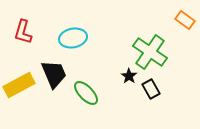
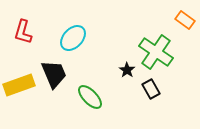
cyan ellipse: rotated 36 degrees counterclockwise
green cross: moved 6 px right
black star: moved 2 px left, 6 px up
yellow rectangle: rotated 8 degrees clockwise
green ellipse: moved 4 px right, 4 px down
